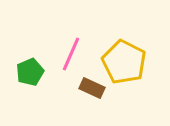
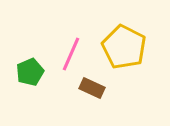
yellow pentagon: moved 15 px up
